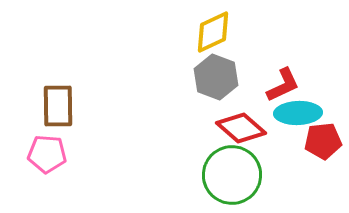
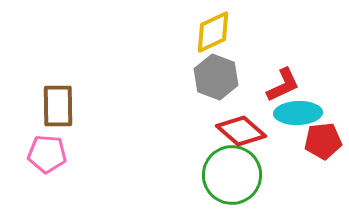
red diamond: moved 3 px down
